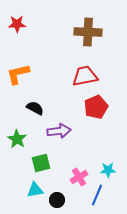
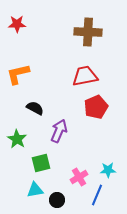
purple arrow: rotated 60 degrees counterclockwise
